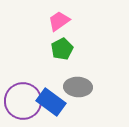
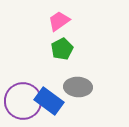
blue rectangle: moved 2 px left, 1 px up
